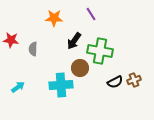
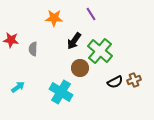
green cross: rotated 30 degrees clockwise
cyan cross: moved 7 px down; rotated 35 degrees clockwise
